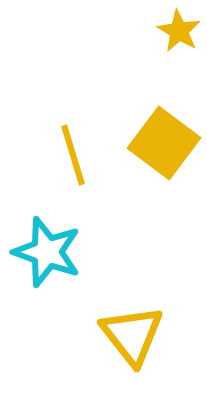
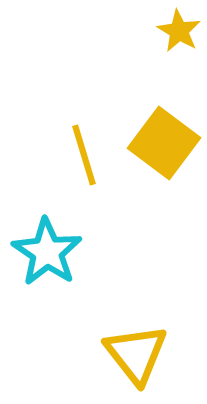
yellow line: moved 11 px right
cyan star: rotated 14 degrees clockwise
yellow triangle: moved 4 px right, 19 px down
